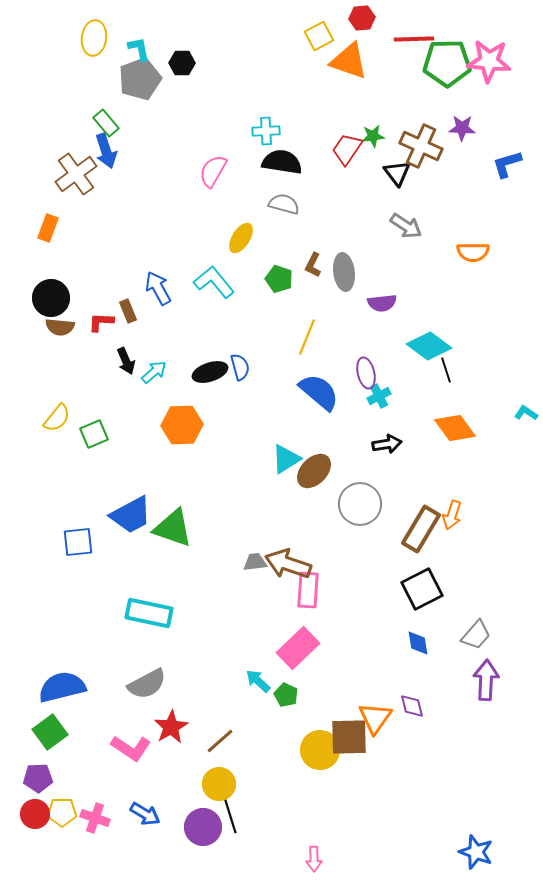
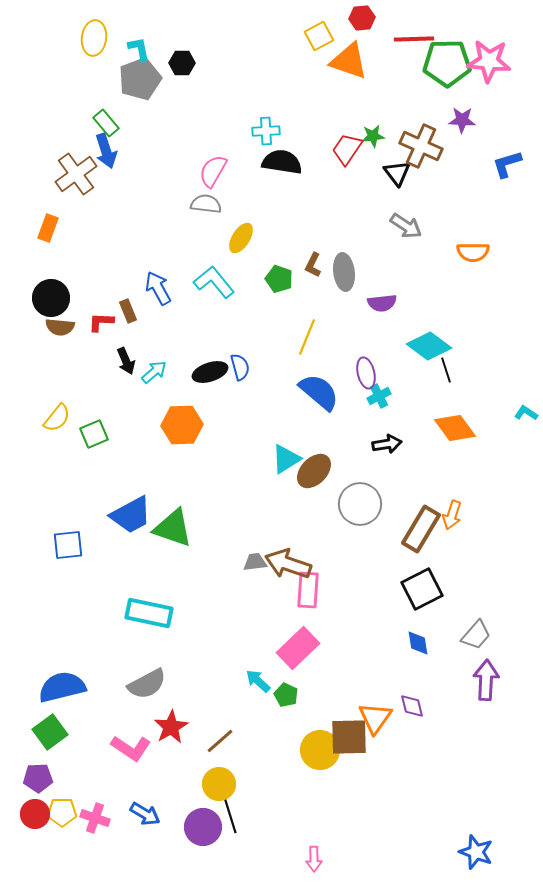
purple star at (462, 128): moved 8 px up
gray semicircle at (284, 204): moved 78 px left; rotated 8 degrees counterclockwise
blue square at (78, 542): moved 10 px left, 3 px down
